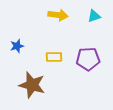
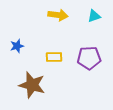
purple pentagon: moved 1 px right, 1 px up
